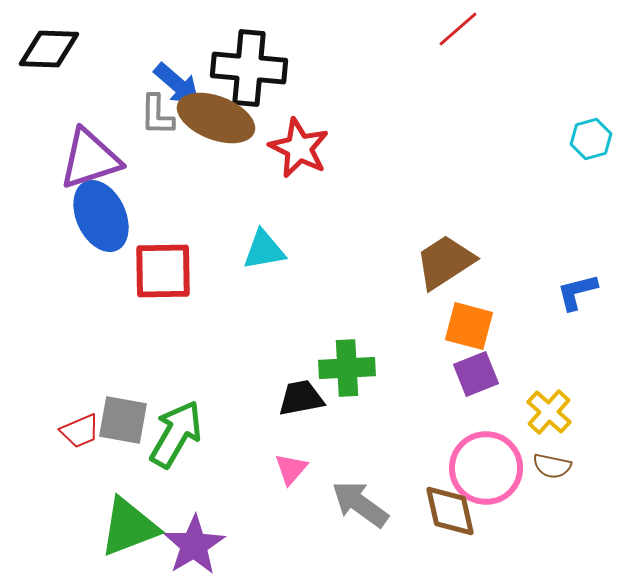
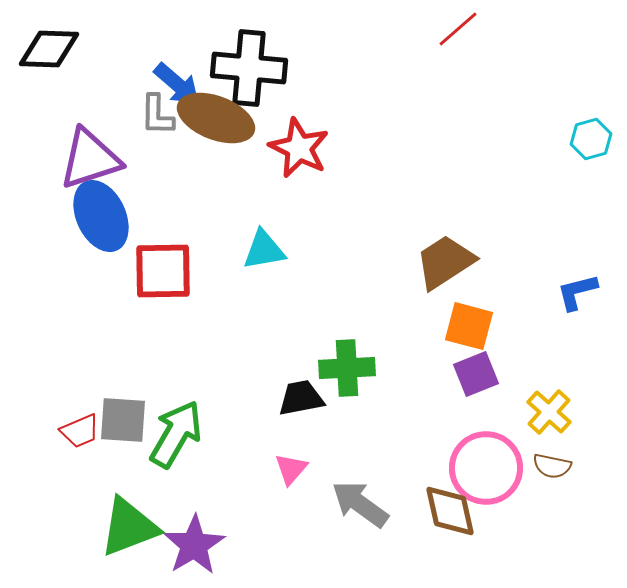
gray square: rotated 6 degrees counterclockwise
